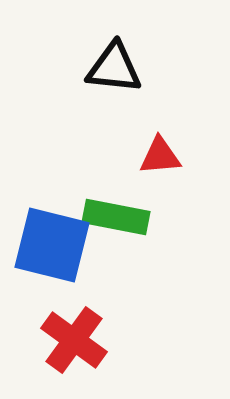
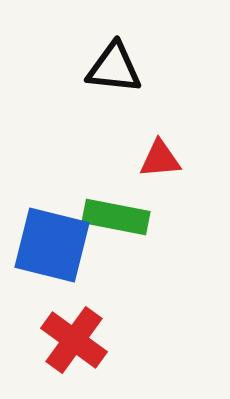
red triangle: moved 3 px down
